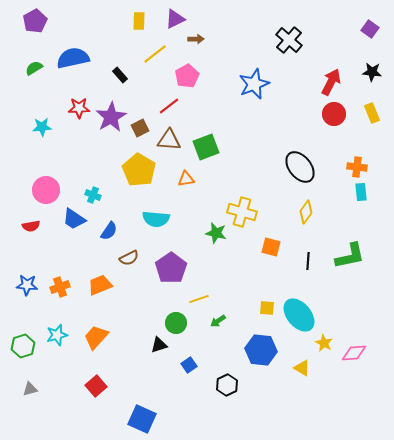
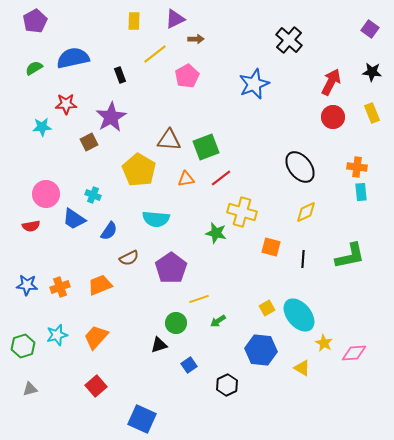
yellow rectangle at (139, 21): moved 5 px left
black rectangle at (120, 75): rotated 21 degrees clockwise
red line at (169, 106): moved 52 px right, 72 px down
red star at (79, 108): moved 13 px left, 4 px up
red circle at (334, 114): moved 1 px left, 3 px down
brown square at (140, 128): moved 51 px left, 14 px down
pink circle at (46, 190): moved 4 px down
yellow diamond at (306, 212): rotated 30 degrees clockwise
black line at (308, 261): moved 5 px left, 2 px up
yellow square at (267, 308): rotated 35 degrees counterclockwise
